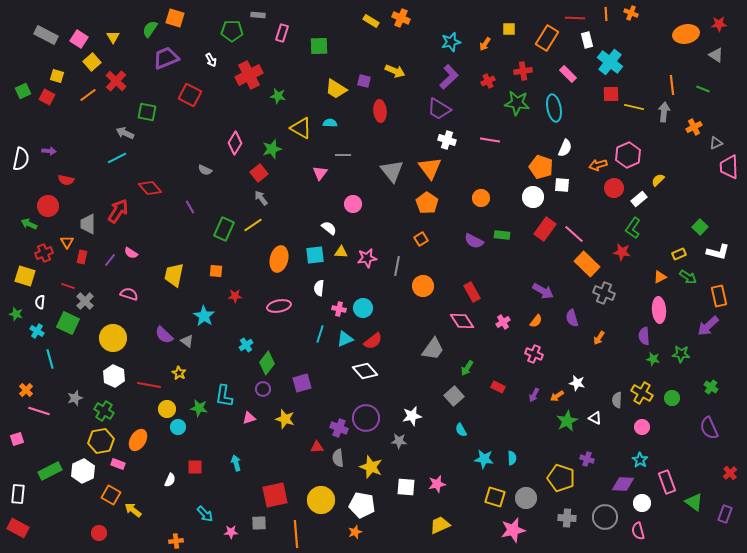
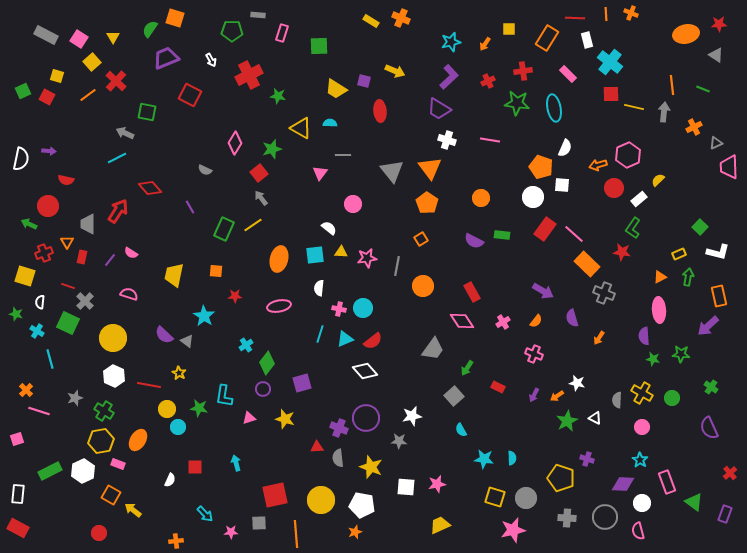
green arrow at (688, 277): rotated 114 degrees counterclockwise
